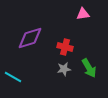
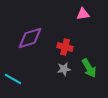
cyan line: moved 2 px down
